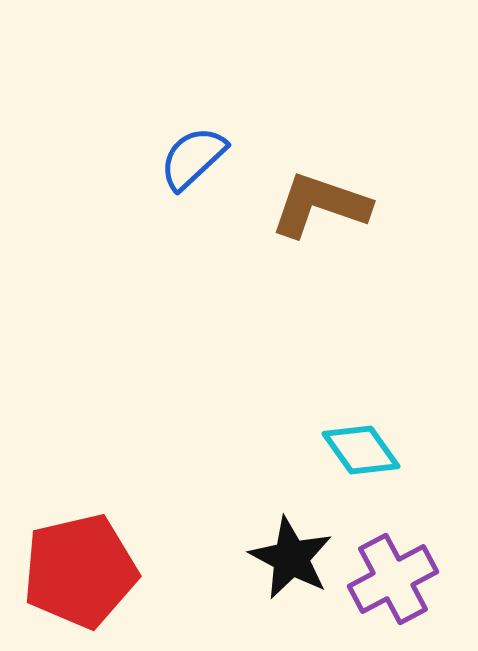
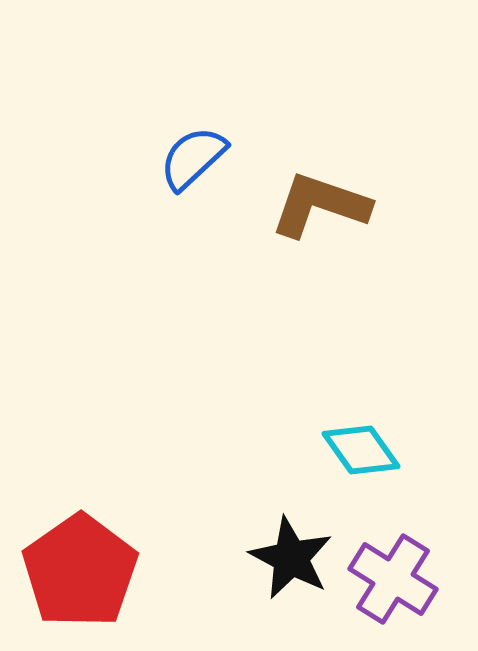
red pentagon: rotated 22 degrees counterclockwise
purple cross: rotated 30 degrees counterclockwise
